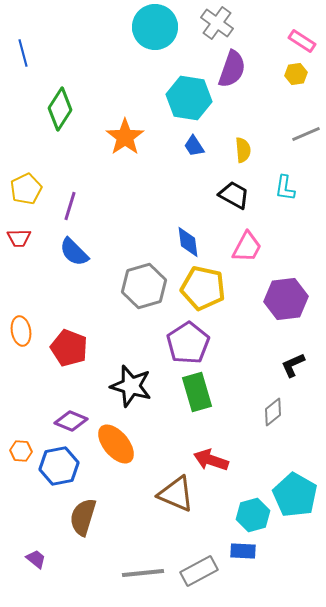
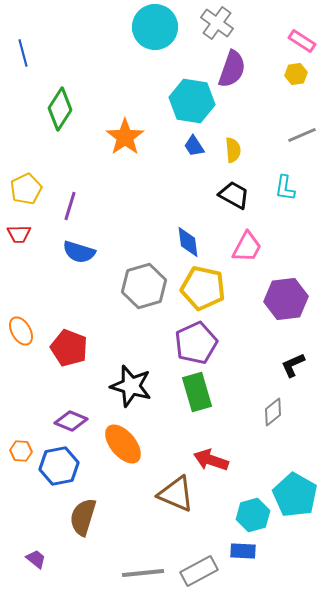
cyan hexagon at (189, 98): moved 3 px right, 3 px down
gray line at (306, 134): moved 4 px left, 1 px down
yellow semicircle at (243, 150): moved 10 px left
red trapezoid at (19, 238): moved 4 px up
blue semicircle at (74, 252): moved 5 px right; rotated 28 degrees counterclockwise
orange ellipse at (21, 331): rotated 20 degrees counterclockwise
purple pentagon at (188, 343): moved 8 px right; rotated 9 degrees clockwise
orange ellipse at (116, 444): moved 7 px right
